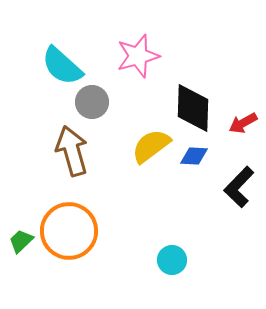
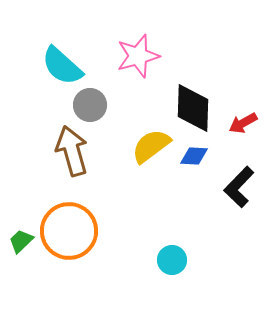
gray circle: moved 2 px left, 3 px down
